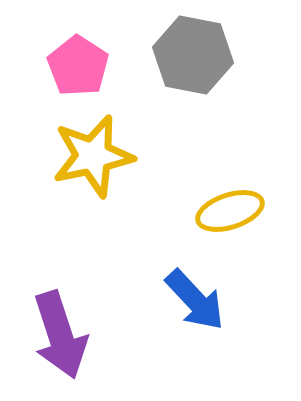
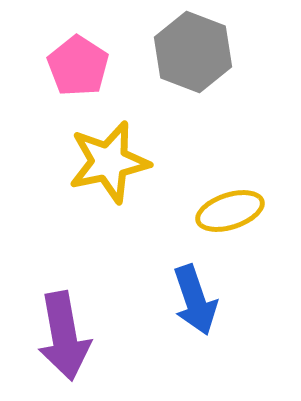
gray hexagon: moved 3 px up; rotated 10 degrees clockwise
yellow star: moved 16 px right, 6 px down
blue arrow: rotated 24 degrees clockwise
purple arrow: moved 4 px right, 1 px down; rotated 8 degrees clockwise
